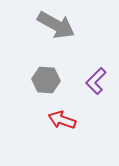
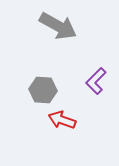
gray arrow: moved 2 px right, 1 px down
gray hexagon: moved 3 px left, 10 px down
